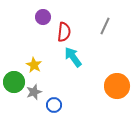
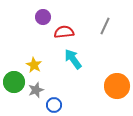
red semicircle: rotated 102 degrees counterclockwise
cyan arrow: moved 2 px down
gray star: moved 2 px right, 2 px up
